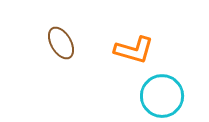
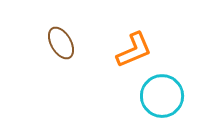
orange L-shape: rotated 39 degrees counterclockwise
